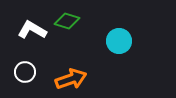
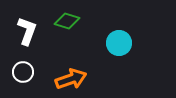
white L-shape: moved 5 px left, 1 px down; rotated 80 degrees clockwise
cyan circle: moved 2 px down
white circle: moved 2 px left
